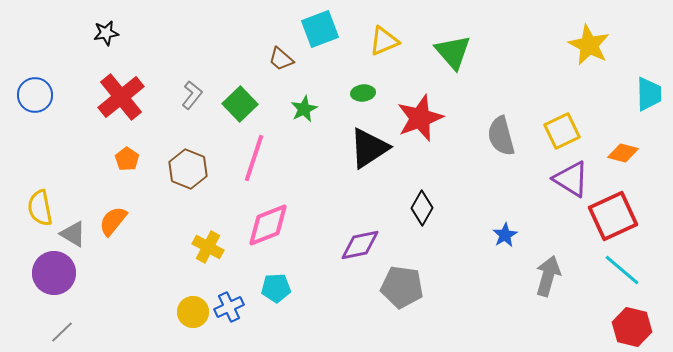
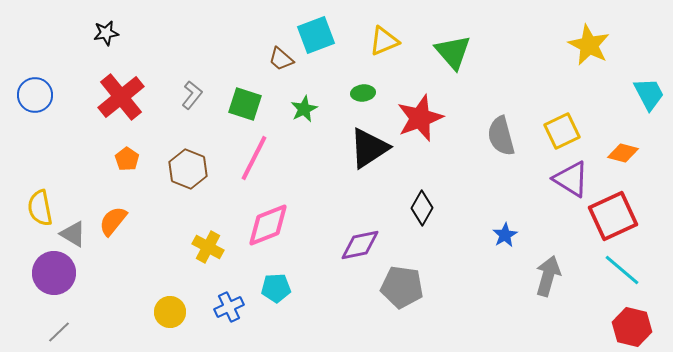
cyan square: moved 4 px left, 6 px down
cyan trapezoid: rotated 27 degrees counterclockwise
green square: moved 5 px right; rotated 28 degrees counterclockwise
pink line: rotated 9 degrees clockwise
yellow circle: moved 23 px left
gray line: moved 3 px left
